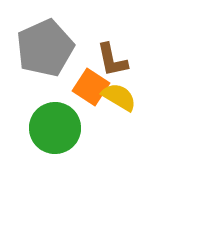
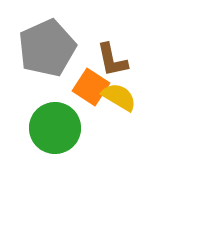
gray pentagon: moved 2 px right
